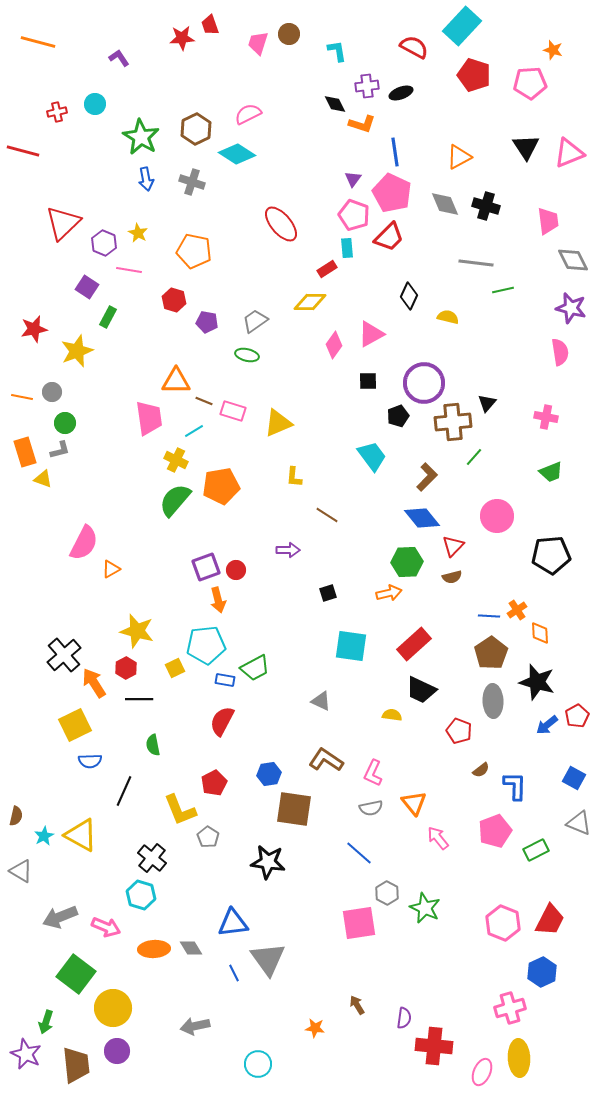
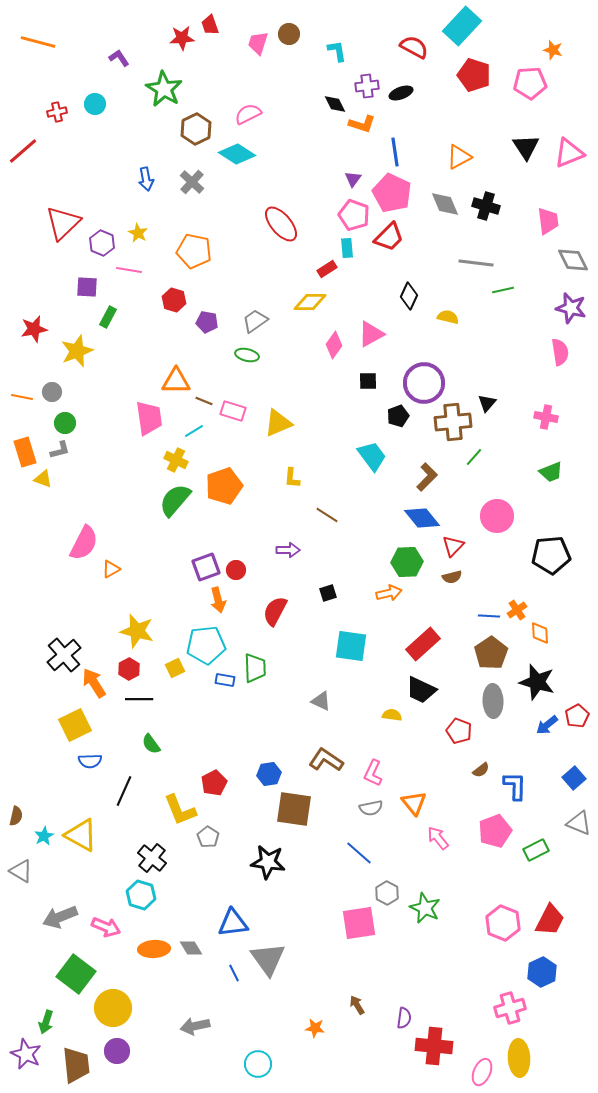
green star at (141, 137): moved 23 px right, 48 px up
red line at (23, 151): rotated 56 degrees counterclockwise
gray cross at (192, 182): rotated 25 degrees clockwise
purple hexagon at (104, 243): moved 2 px left
purple square at (87, 287): rotated 30 degrees counterclockwise
yellow L-shape at (294, 477): moved 2 px left, 1 px down
orange pentagon at (221, 486): moved 3 px right; rotated 9 degrees counterclockwise
red rectangle at (414, 644): moved 9 px right
red hexagon at (126, 668): moved 3 px right, 1 px down
green trapezoid at (255, 668): rotated 64 degrees counterclockwise
red semicircle at (222, 721): moved 53 px right, 110 px up
green semicircle at (153, 745): moved 2 px left, 1 px up; rotated 25 degrees counterclockwise
blue square at (574, 778): rotated 20 degrees clockwise
